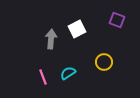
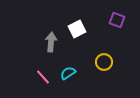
gray arrow: moved 3 px down
pink line: rotated 21 degrees counterclockwise
